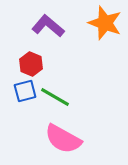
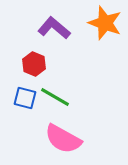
purple L-shape: moved 6 px right, 2 px down
red hexagon: moved 3 px right
blue square: moved 7 px down; rotated 30 degrees clockwise
